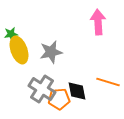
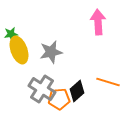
black diamond: rotated 60 degrees clockwise
